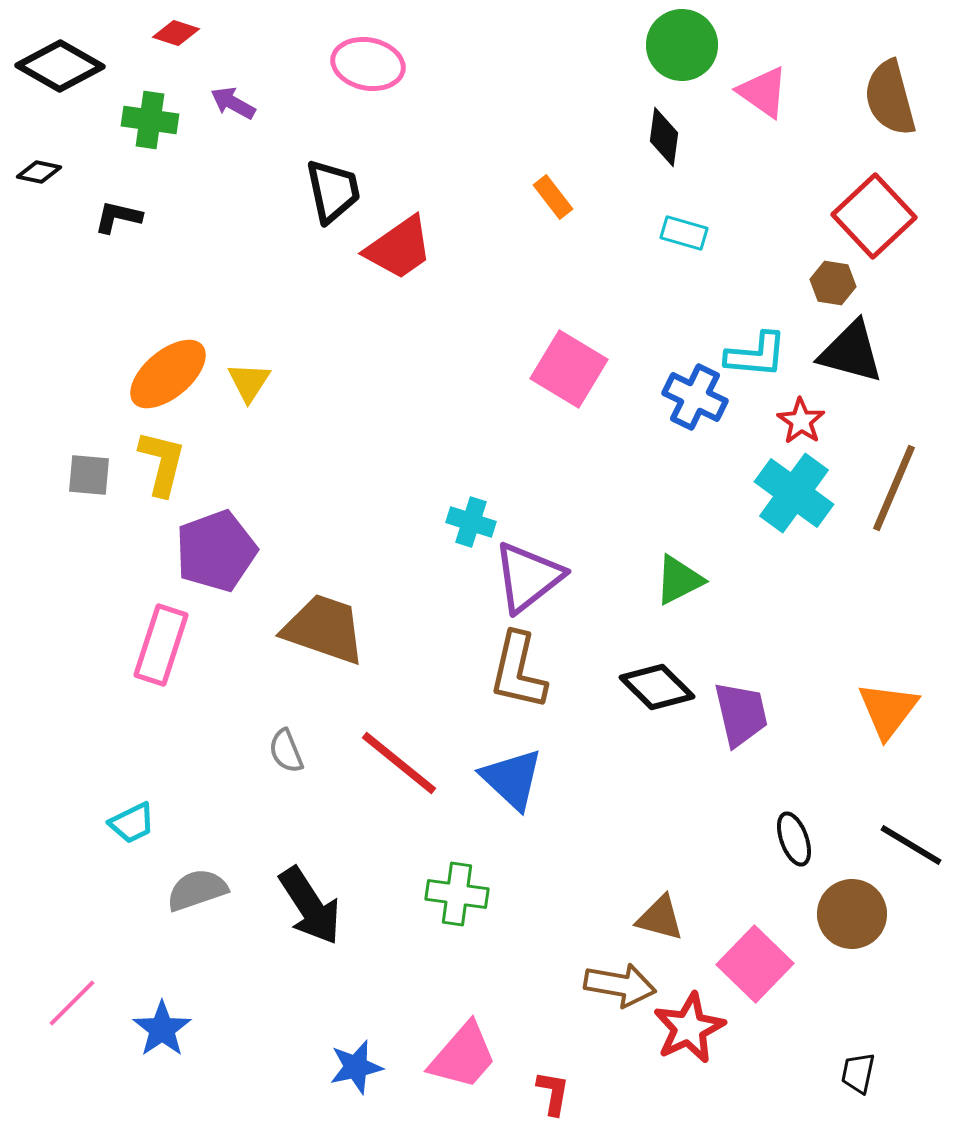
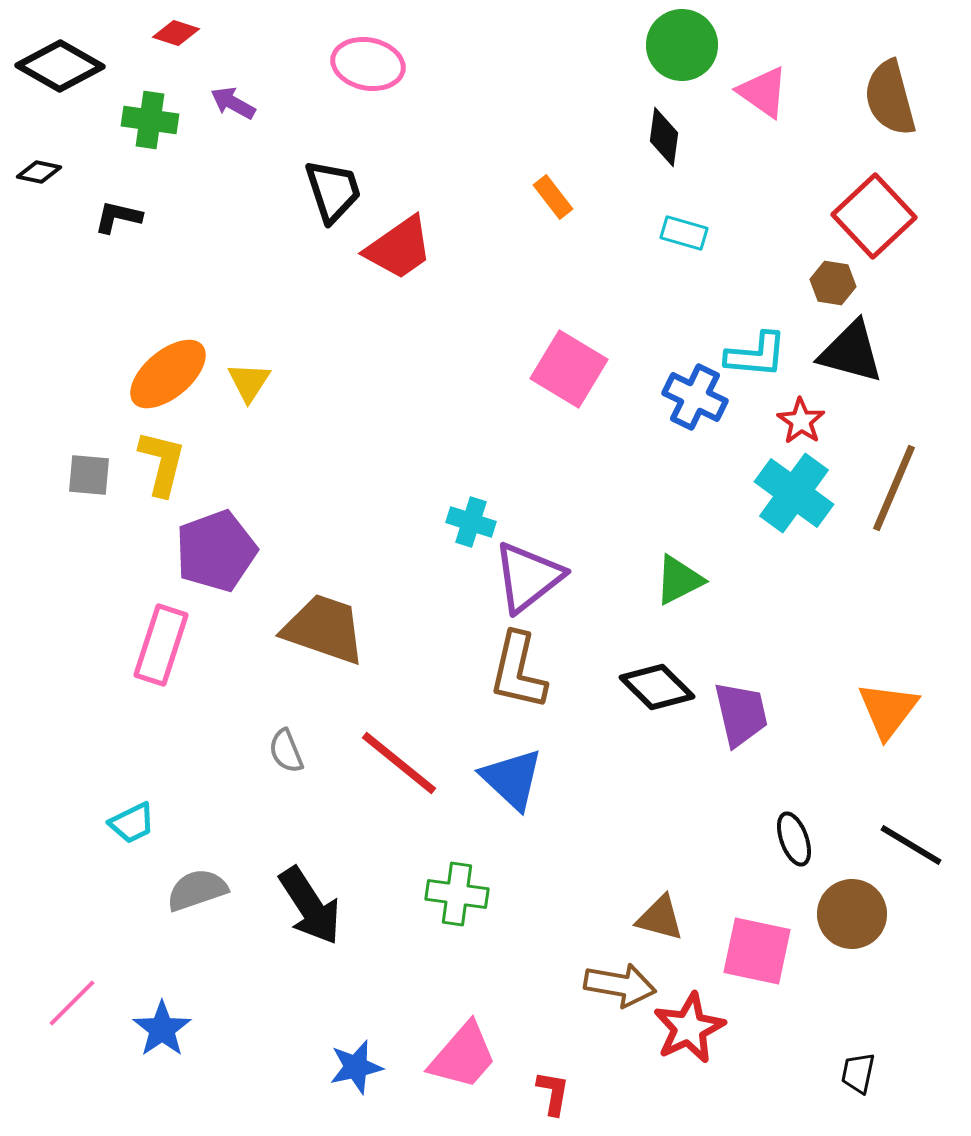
black trapezoid at (333, 191): rotated 6 degrees counterclockwise
pink square at (755, 964): moved 2 px right, 13 px up; rotated 32 degrees counterclockwise
